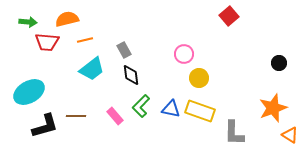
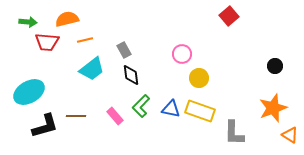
pink circle: moved 2 px left
black circle: moved 4 px left, 3 px down
